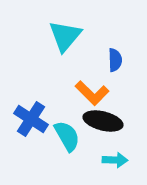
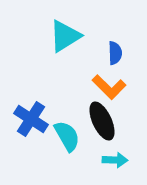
cyan triangle: rotated 18 degrees clockwise
blue semicircle: moved 7 px up
orange L-shape: moved 17 px right, 6 px up
black ellipse: moved 1 px left; rotated 51 degrees clockwise
